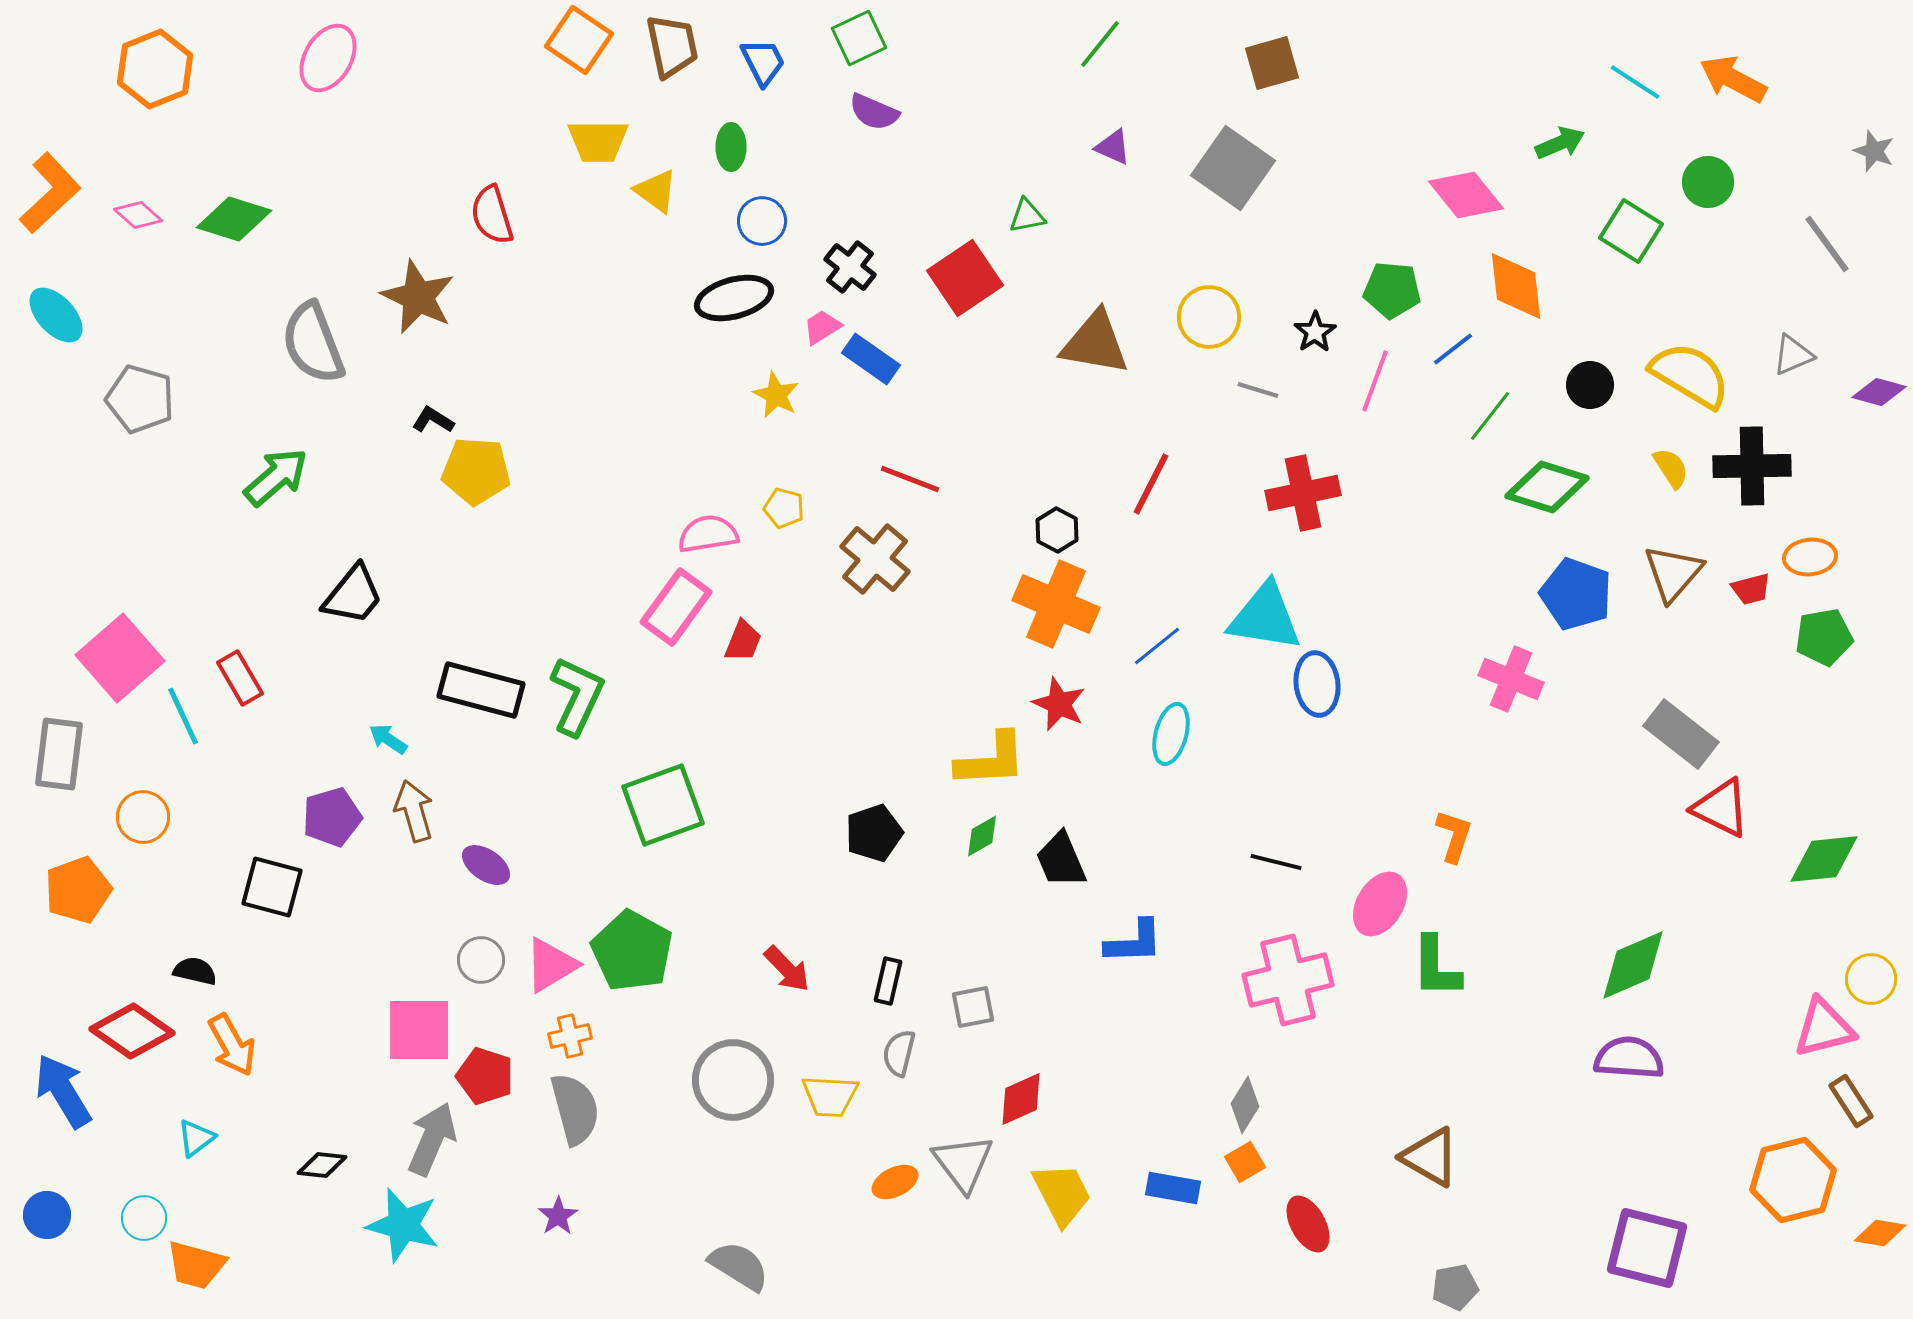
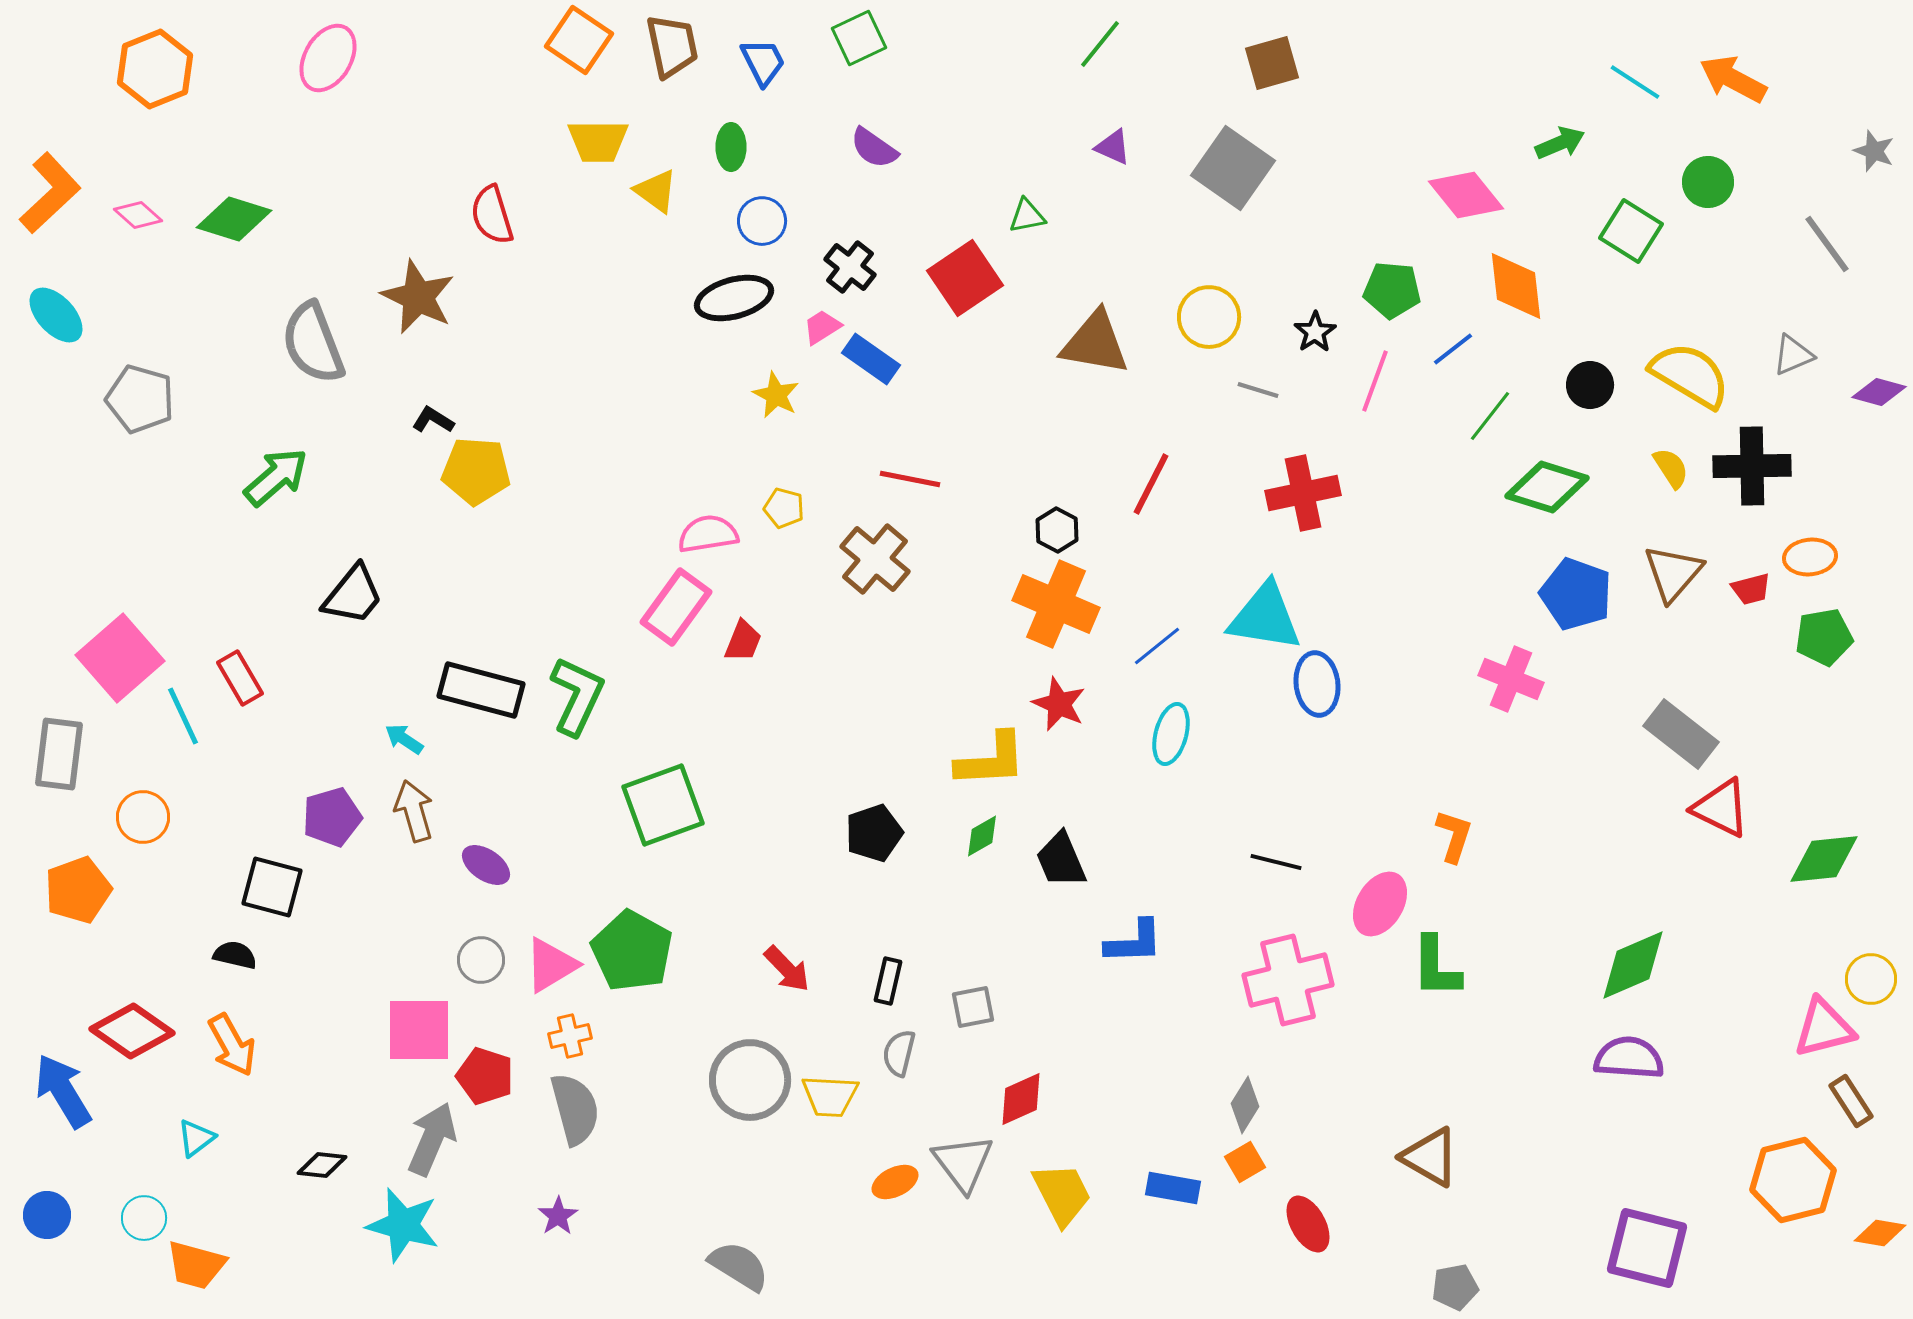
purple semicircle at (874, 112): moved 36 px down; rotated 12 degrees clockwise
red line at (910, 479): rotated 10 degrees counterclockwise
cyan arrow at (388, 739): moved 16 px right
black semicircle at (195, 971): moved 40 px right, 16 px up
gray circle at (733, 1080): moved 17 px right
